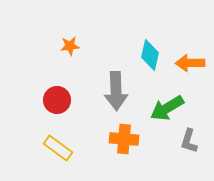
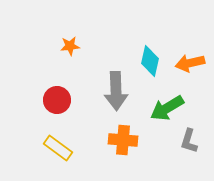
cyan diamond: moved 6 px down
orange arrow: rotated 12 degrees counterclockwise
orange cross: moved 1 px left, 1 px down
